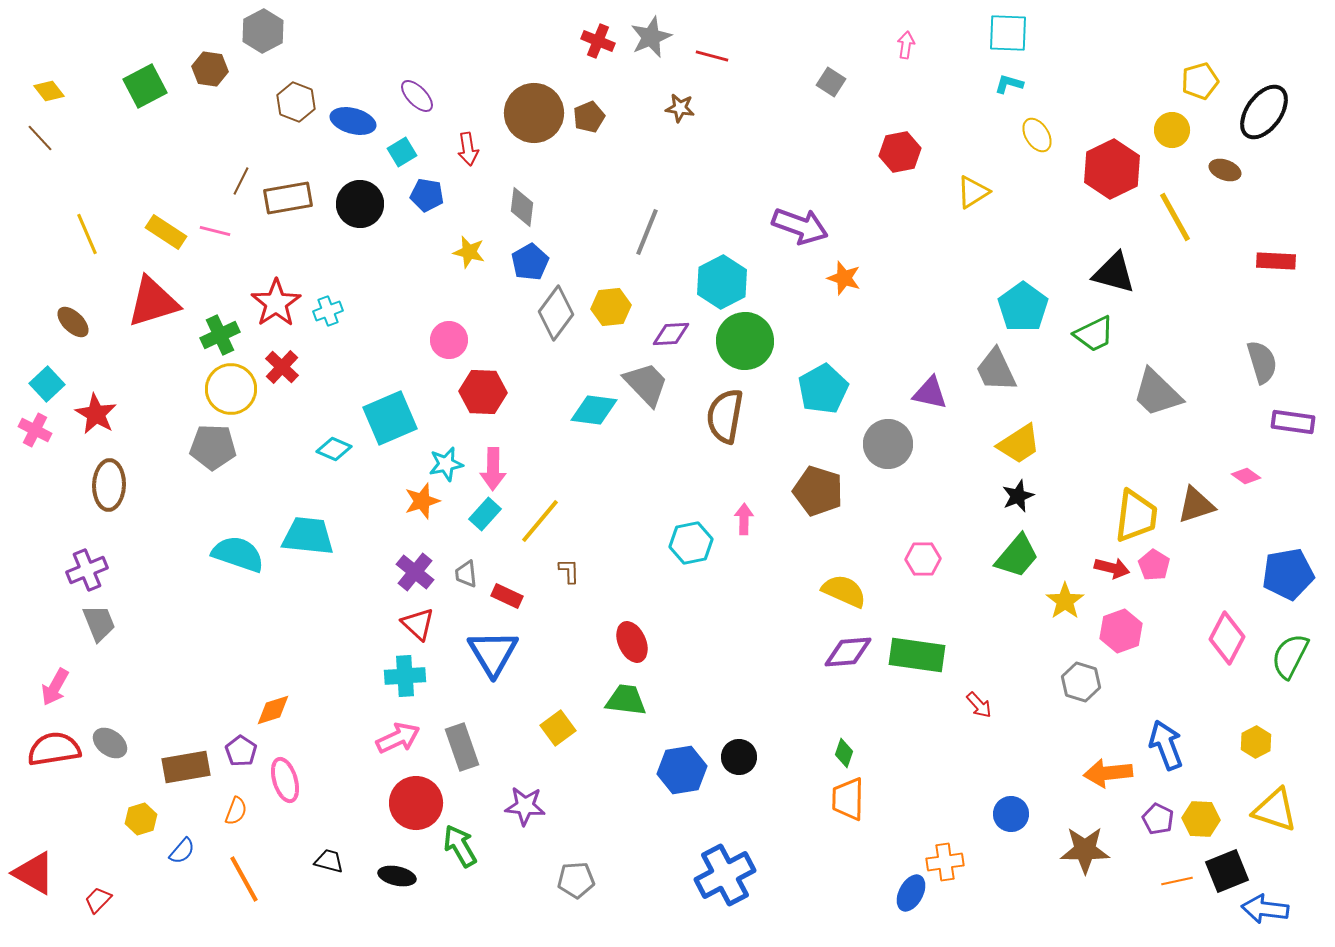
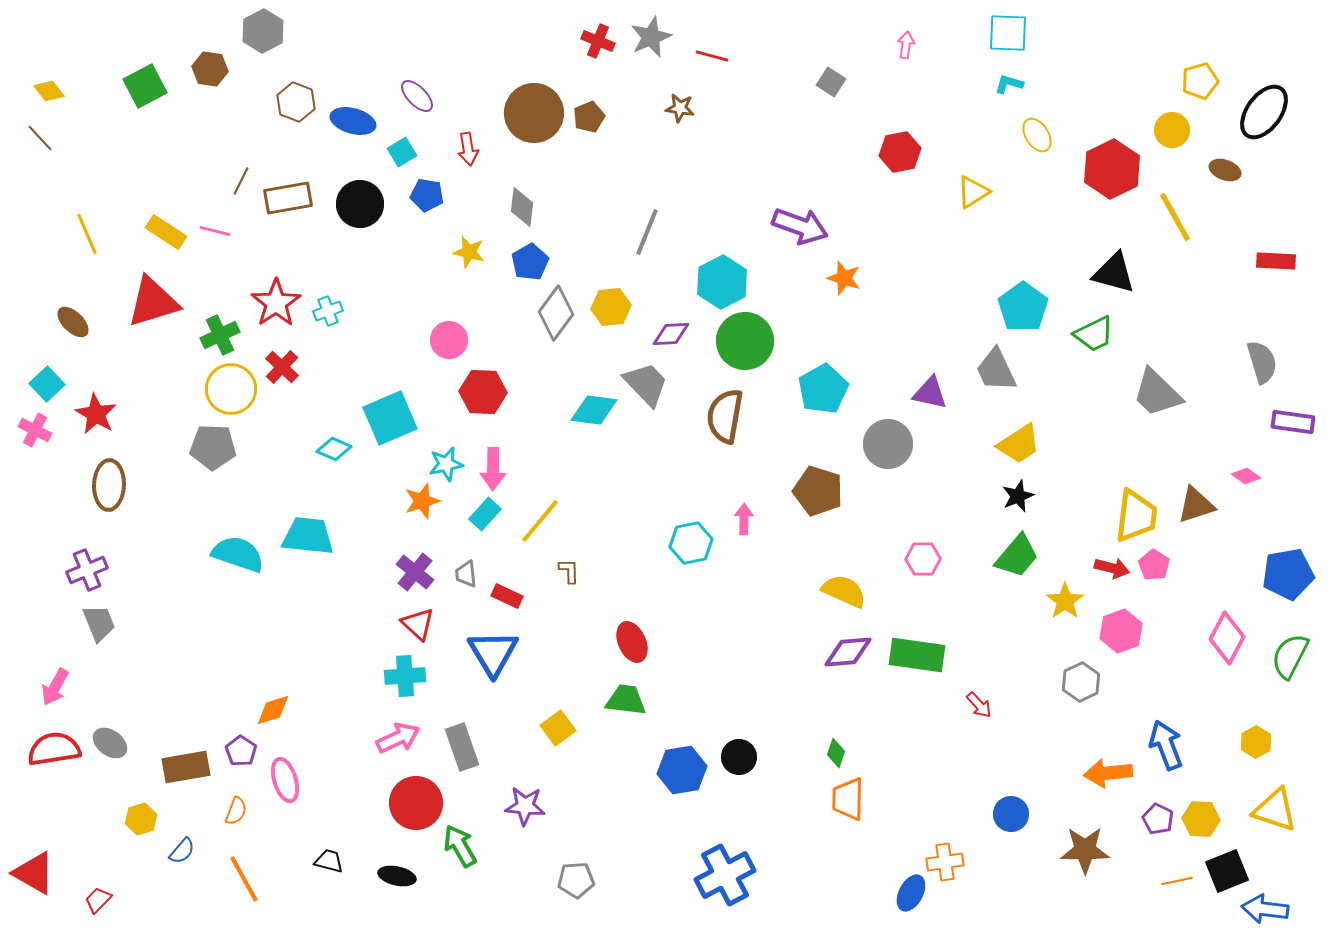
gray hexagon at (1081, 682): rotated 18 degrees clockwise
green diamond at (844, 753): moved 8 px left
